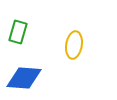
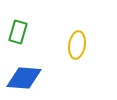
yellow ellipse: moved 3 px right
